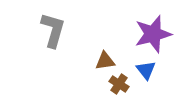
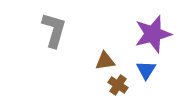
gray L-shape: moved 1 px right
blue triangle: rotated 10 degrees clockwise
brown cross: moved 1 px left, 1 px down
